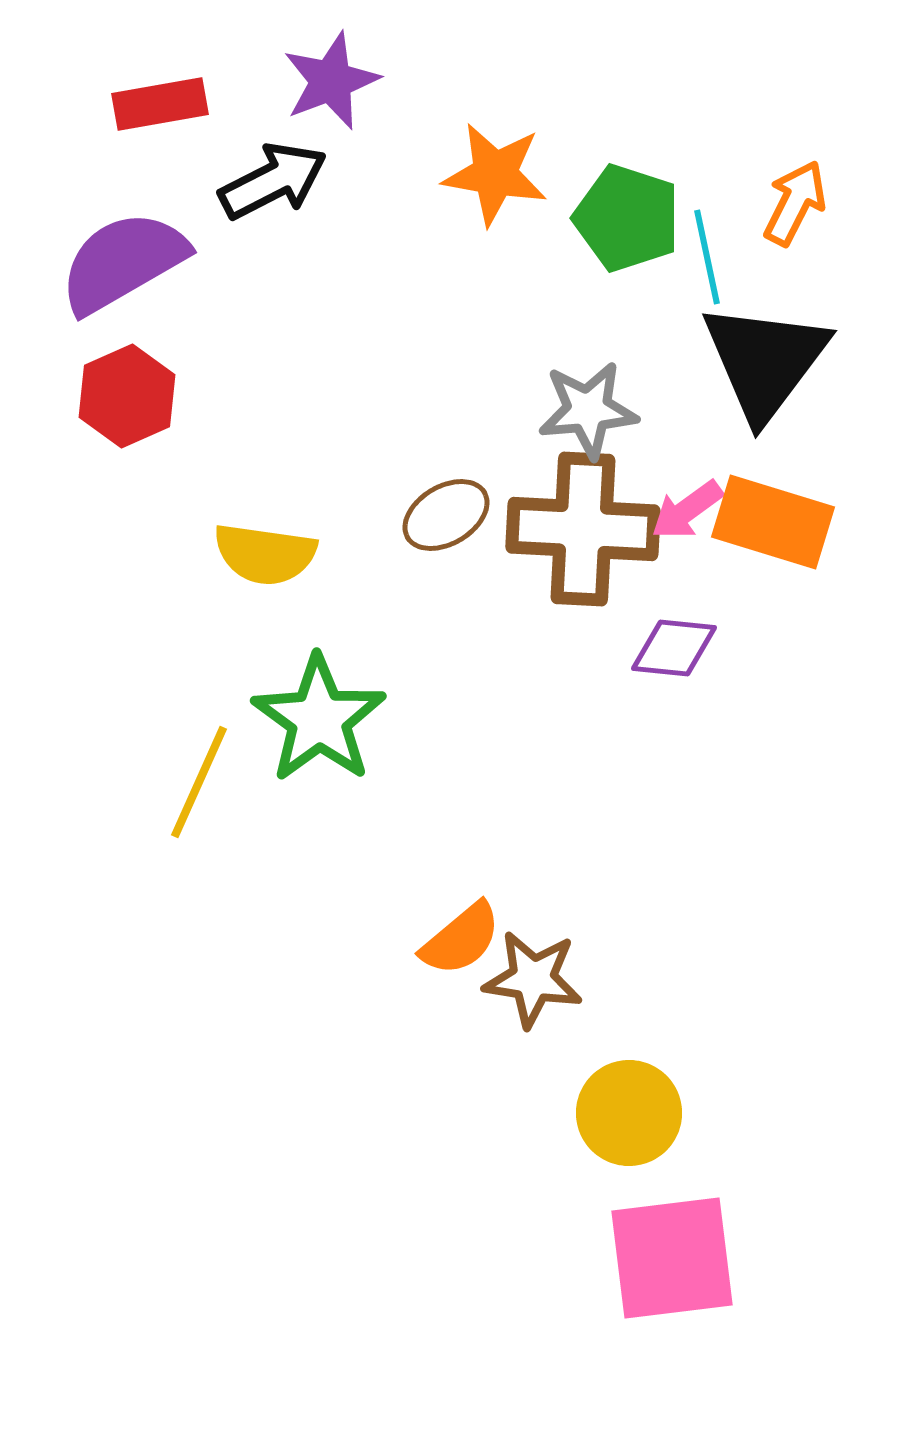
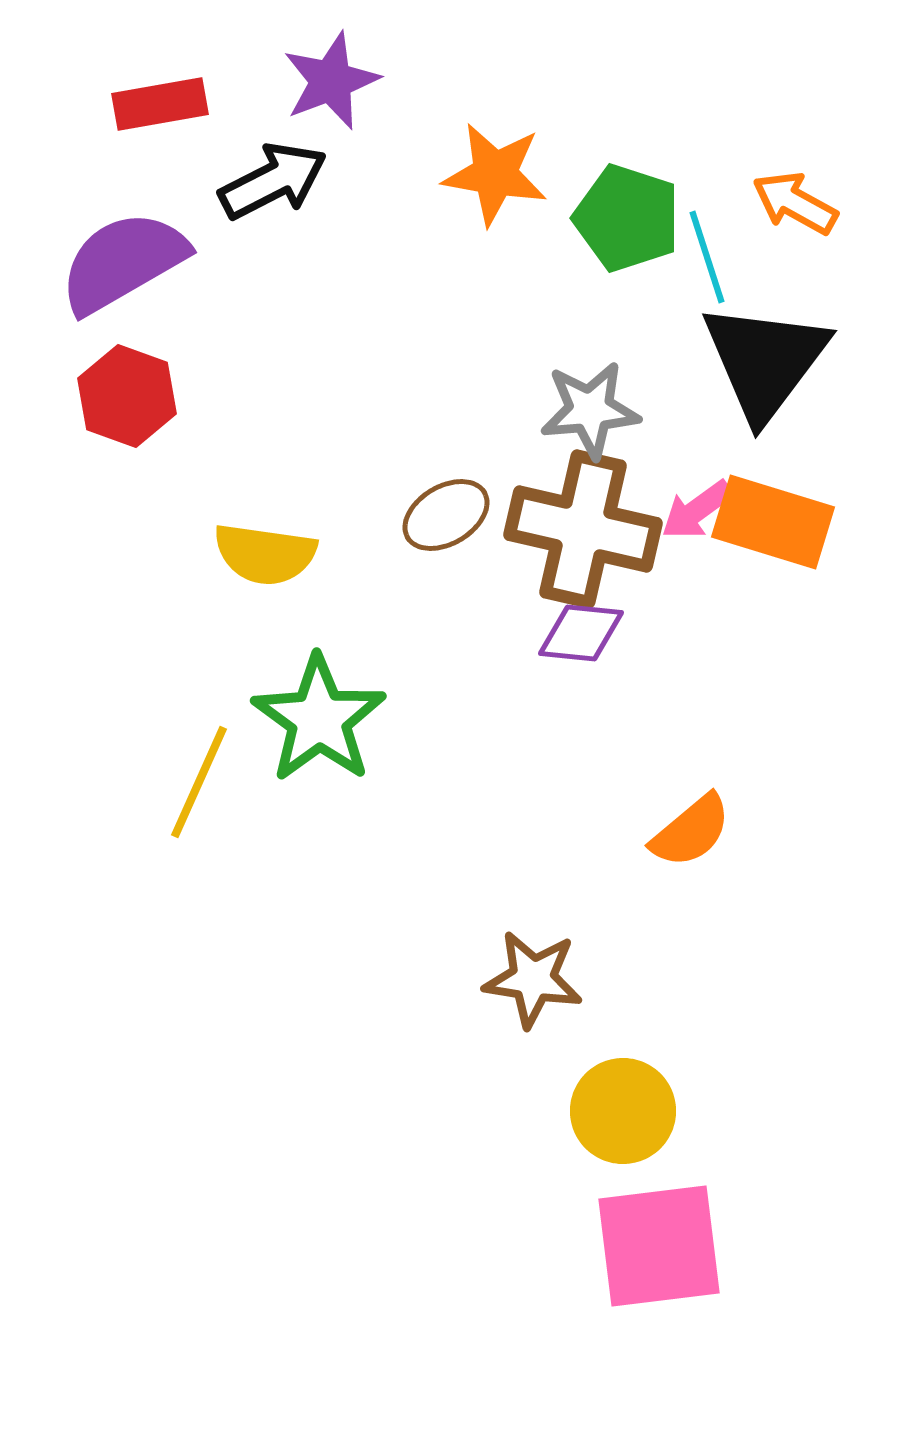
orange arrow: rotated 88 degrees counterclockwise
cyan line: rotated 6 degrees counterclockwise
red hexagon: rotated 16 degrees counterclockwise
gray star: moved 2 px right
pink arrow: moved 10 px right
brown cross: rotated 10 degrees clockwise
purple diamond: moved 93 px left, 15 px up
orange semicircle: moved 230 px right, 108 px up
yellow circle: moved 6 px left, 2 px up
pink square: moved 13 px left, 12 px up
